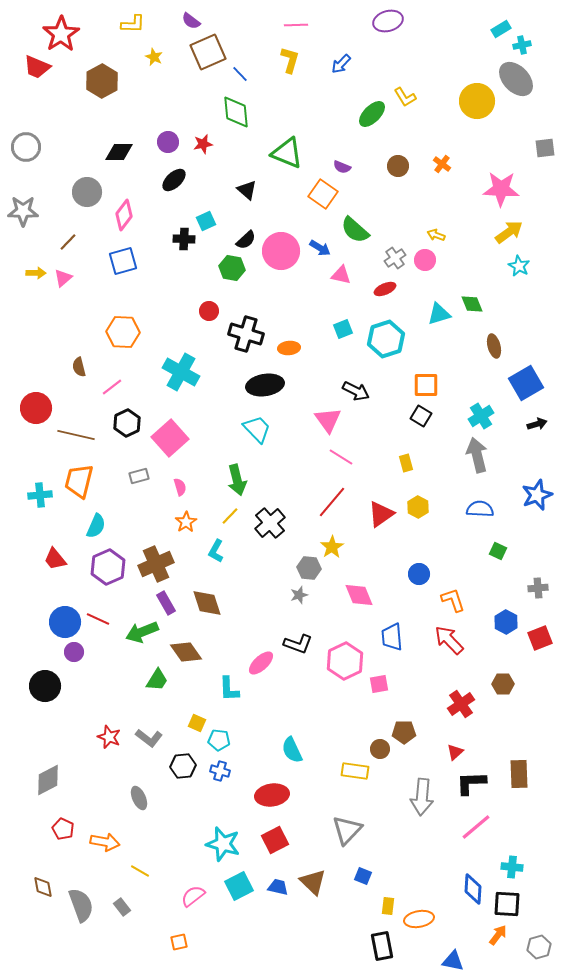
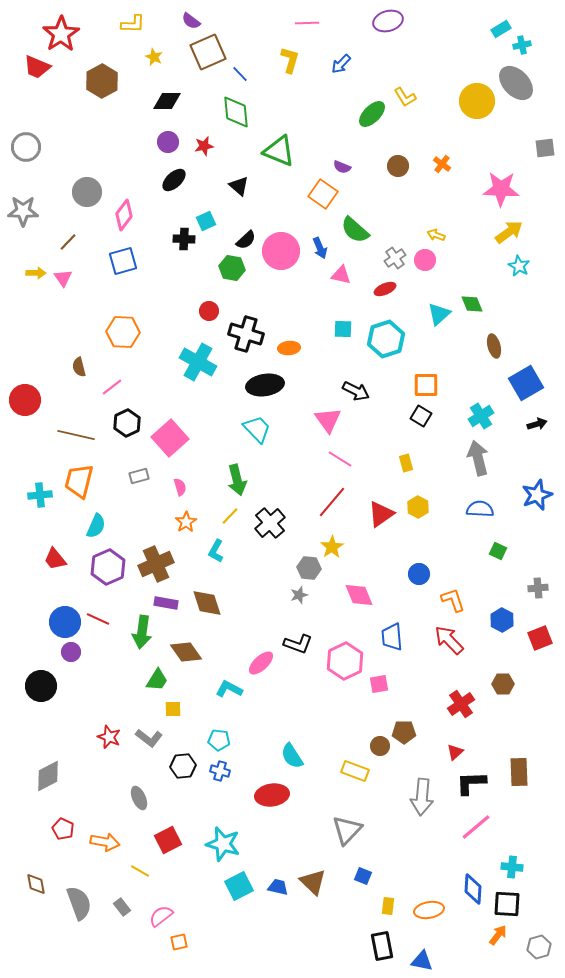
pink line at (296, 25): moved 11 px right, 2 px up
gray ellipse at (516, 79): moved 4 px down
red star at (203, 144): moved 1 px right, 2 px down
black diamond at (119, 152): moved 48 px right, 51 px up
green triangle at (287, 153): moved 8 px left, 2 px up
black triangle at (247, 190): moved 8 px left, 4 px up
blue arrow at (320, 248): rotated 35 degrees clockwise
pink triangle at (63, 278): rotated 24 degrees counterclockwise
cyan triangle at (439, 314): rotated 25 degrees counterclockwise
cyan square at (343, 329): rotated 24 degrees clockwise
cyan cross at (181, 372): moved 17 px right, 10 px up
red circle at (36, 408): moved 11 px left, 8 px up
gray arrow at (477, 455): moved 1 px right, 3 px down
pink line at (341, 457): moved 1 px left, 2 px down
purple rectangle at (166, 603): rotated 50 degrees counterclockwise
blue hexagon at (506, 622): moved 4 px left, 2 px up
green arrow at (142, 632): rotated 60 degrees counterclockwise
purple circle at (74, 652): moved 3 px left
black circle at (45, 686): moved 4 px left
cyan L-shape at (229, 689): rotated 120 degrees clockwise
yellow square at (197, 723): moved 24 px left, 14 px up; rotated 24 degrees counterclockwise
brown circle at (380, 749): moved 3 px up
cyan semicircle at (292, 750): moved 6 px down; rotated 8 degrees counterclockwise
yellow rectangle at (355, 771): rotated 12 degrees clockwise
brown rectangle at (519, 774): moved 2 px up
gray diamond at (48, 780): moved 4 px up
red square at (275, 840): moved 107 px left
brown diamond at (43, 887): moved 7 px left, 3 px up
pink semicircle at (193, 896): moved 32 px left, 20 px down
gray semicircle at (81, 905): moved 2 px left, 2 px up
orange ellipse at (419, 919): moved 10 px right, 9 px up
blue triangle at (453, 961): moved 31 px left
